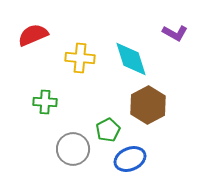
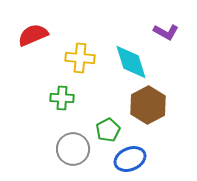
purple L-shape: moved 9 px left, 1 px up
cyan diamond: moved 3 px down
green cross: moved 17 px right, 4 px up
